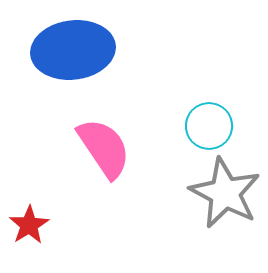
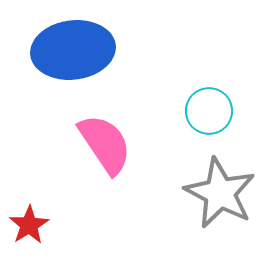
cyan circle: moved 15 px up
pink semicircle: moved 1 px right, 4 px up
gray star: moved 5 px left
